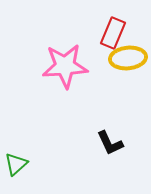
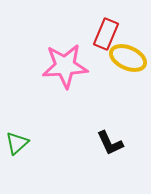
red rectangle: moved 7 px left, 1 px down
yellow ellipse: rotated 30 degrees clockwise
green triangle: moved 1 px right, 21 px up
